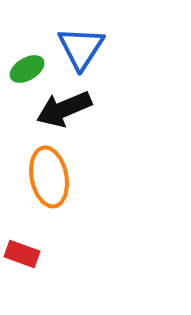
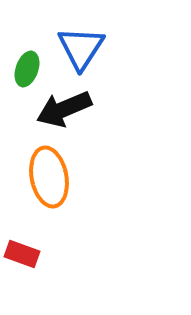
green ellipse: rotated 40 degrees counterclockwise
